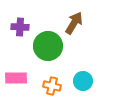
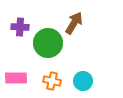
green circle: moved 3 px up
orange cross: moved 5 px up
